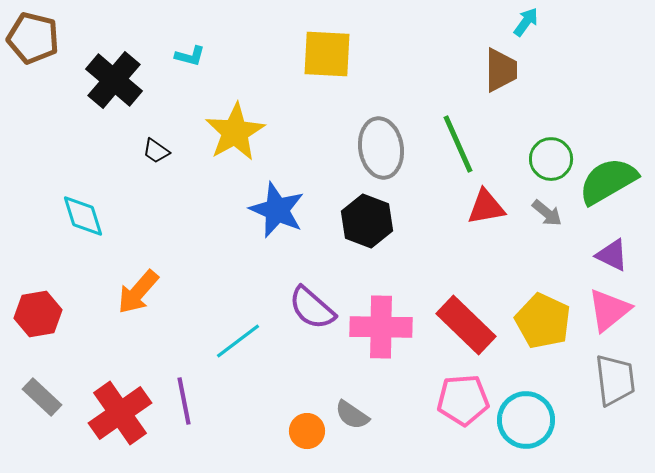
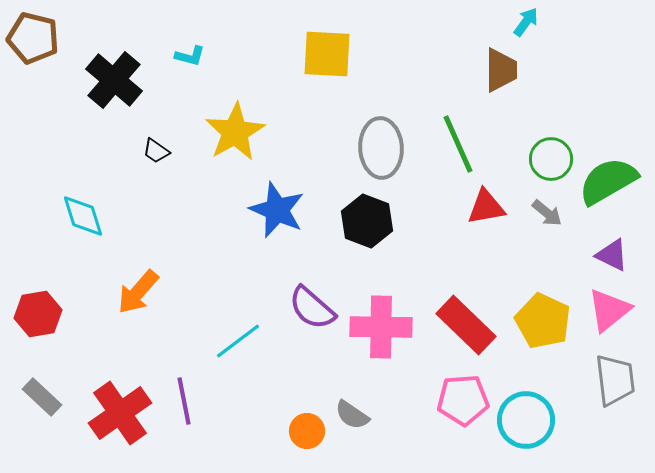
gray ellipse: rotated 6 degrees clockwise
